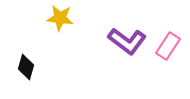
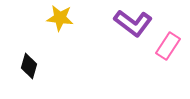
purple L-shape: moved 6 px right, 18 px up
black diamond: moved 3 px right, 1 px up
